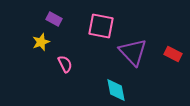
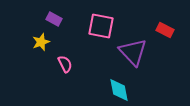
red rectangle: moved 8 px left, 24 px up
cyan diamond: moved 3 px right
